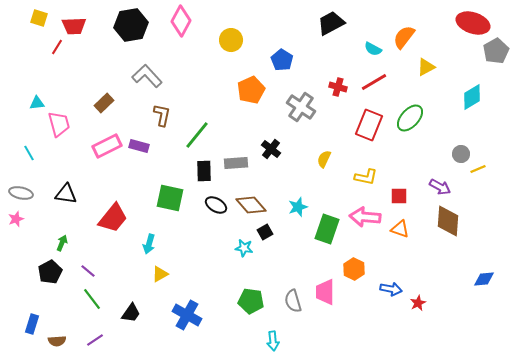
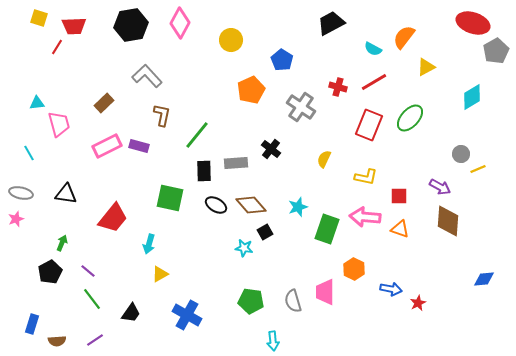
pink diamond at (181, 21): moved 1 px left, 2 px down
